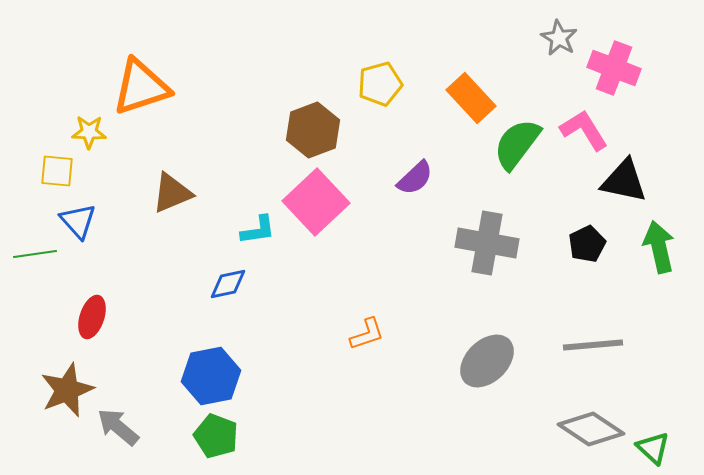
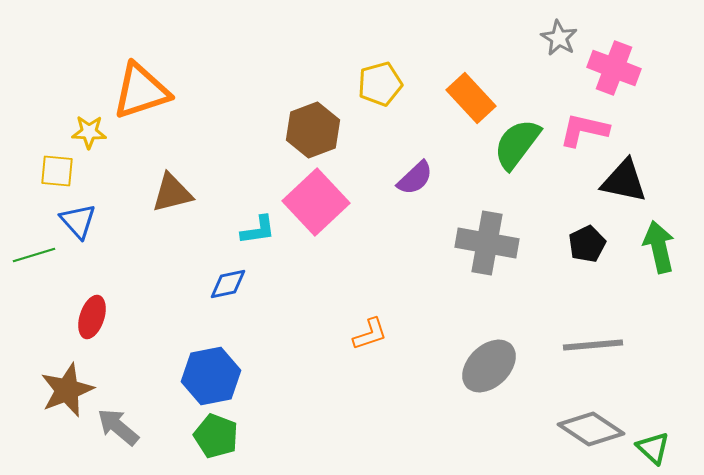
orange triangle: moved 4 px down
pink L-shape: rotated 45 degrees counterclockwise
brown triangle: rotated 9 degrees clockwise
green line: moved 1 px left, 1 px down; rotated 9 degrees counterclockwise
orange L-shape: moved 3 px right
gray ellipse: moved 2 px right, 5 px down
